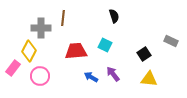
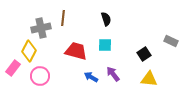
black semicircle: moved 8 px left, 3 px down
gray cross: rotated 12 degrees counterclockwise
cyan square: rotated 24 degrees counterclockwise
red trapezoid: rotated 20 degrees clockwise
